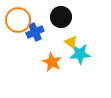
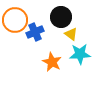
orange circle: moved 3 px left
yellow triangle: moved 8 px up
